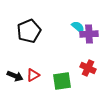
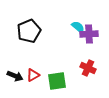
green square: moved 5 px left
